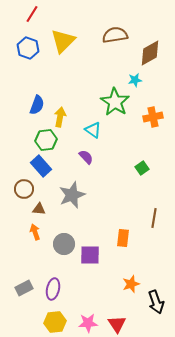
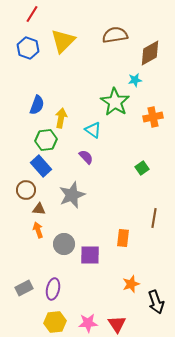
yellow arrow: moved 1 px right, 1 px down
brown circle: moved 2 px right, 1 px down
orange arrow: moved 3 px right, 2 px up
